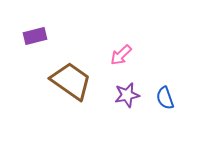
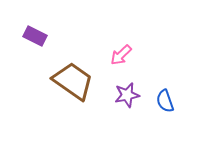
purple rectangle: rotated 40 degrees clockwise
brown trapezoid: moved 2 px right
blue semicircle: moved 3 px down
